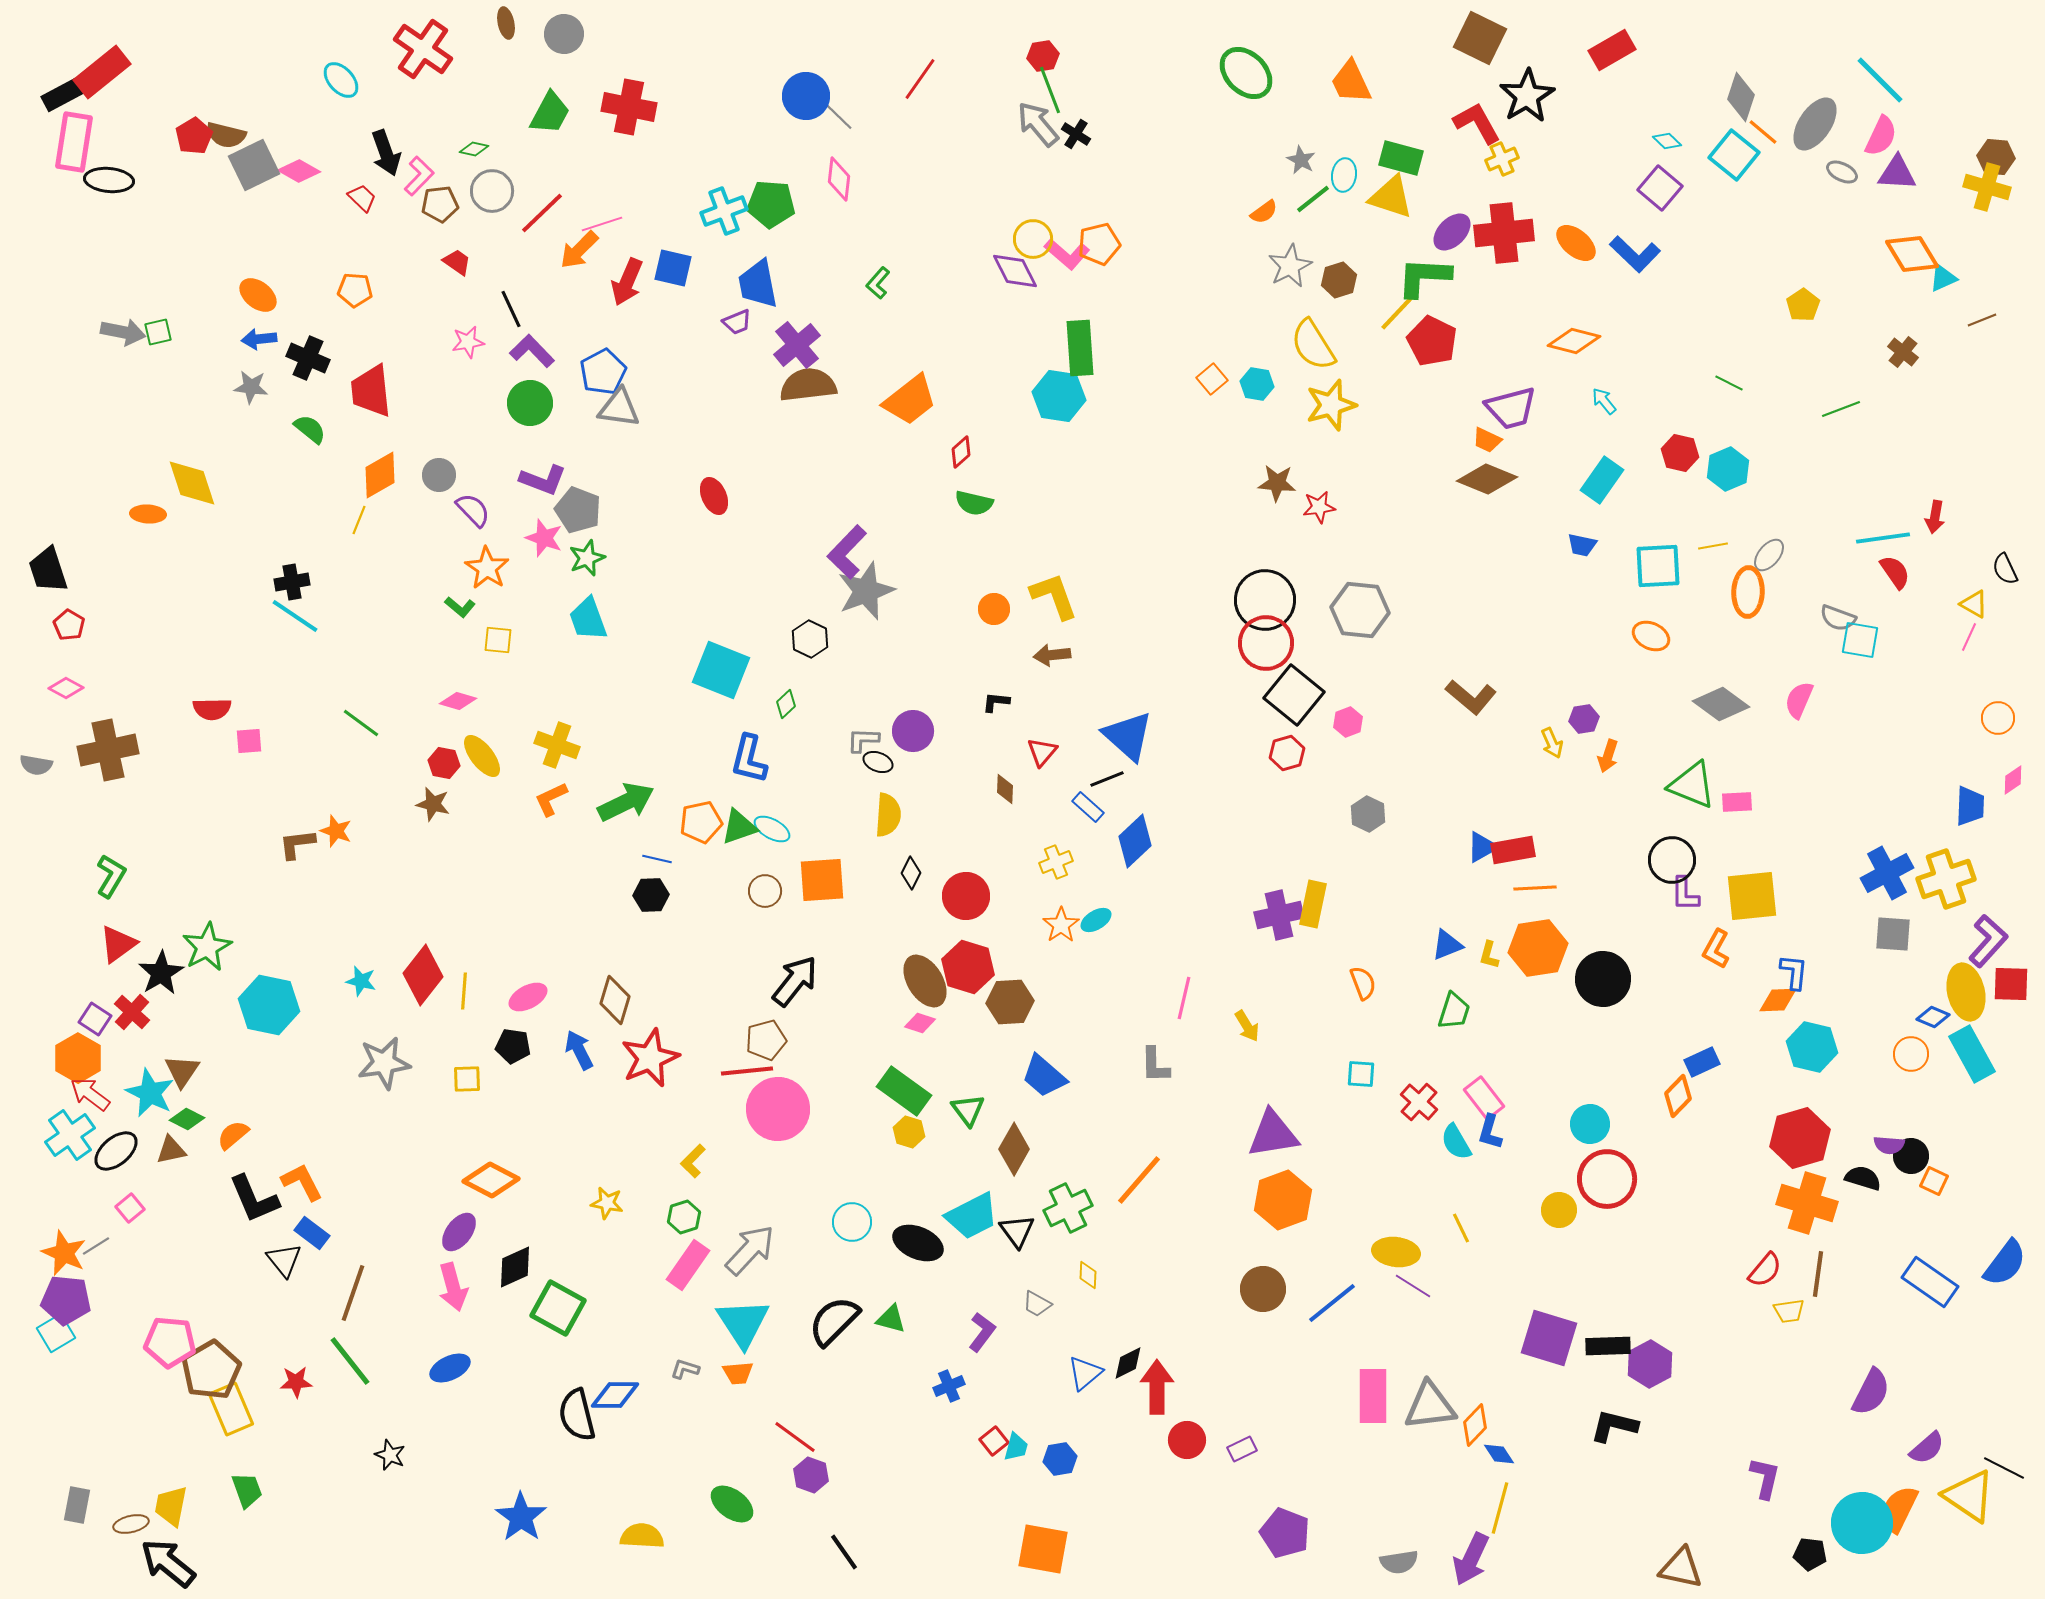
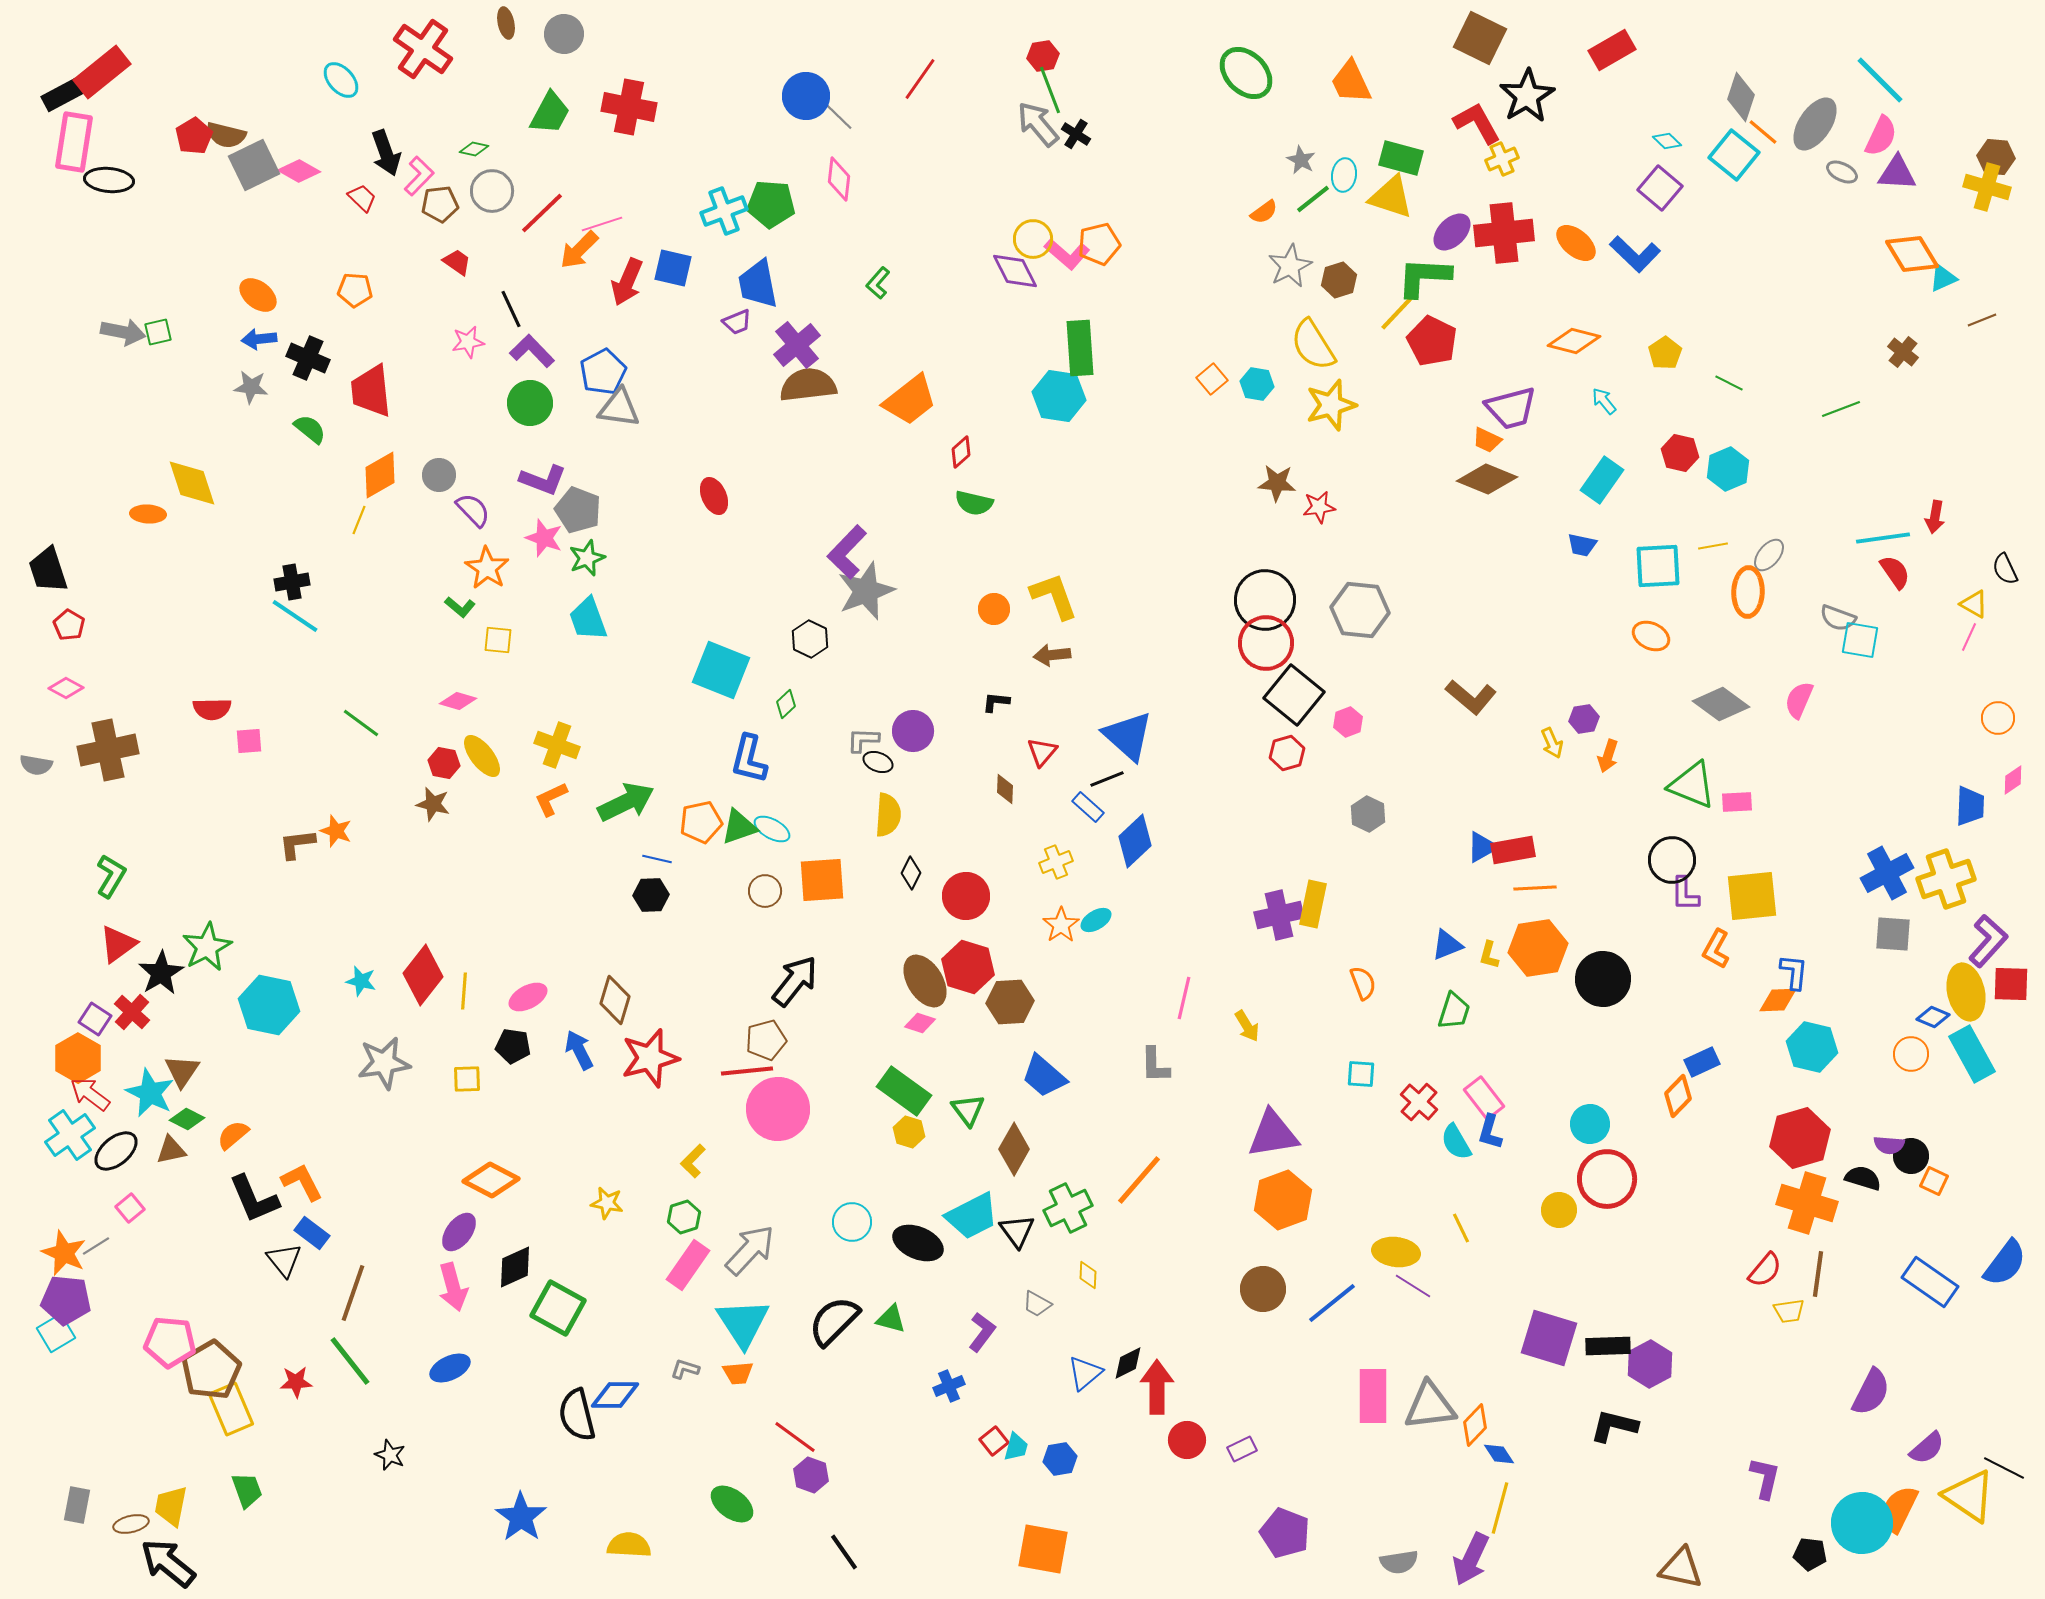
yellow pentagon at (1803, 305): moved 138 px left, 48 px down
red star at (650, 1058): rotated 8 degrees clockwise
yellow semicircle at (642, 1536): moved 13 px left, 9 px down
